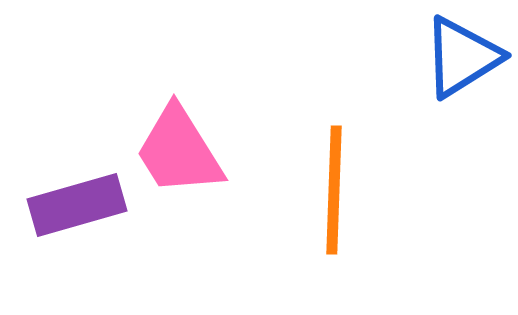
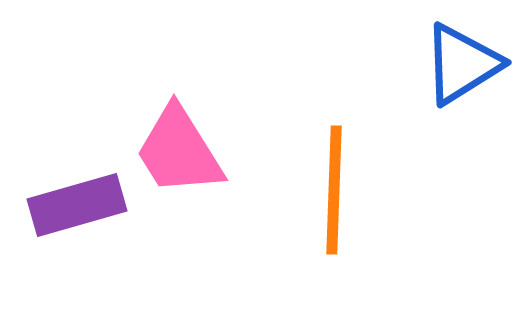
blue triangle: moved 7 px down
